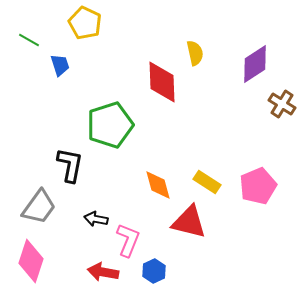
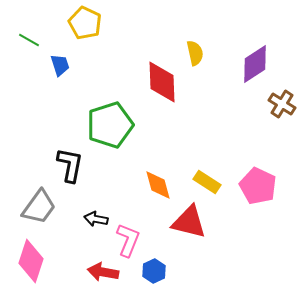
pink pentagon: rotated 24 degrees counterclockwise
